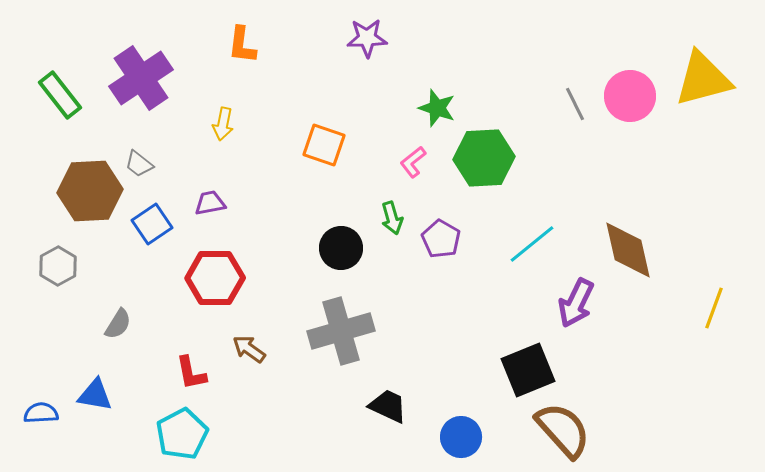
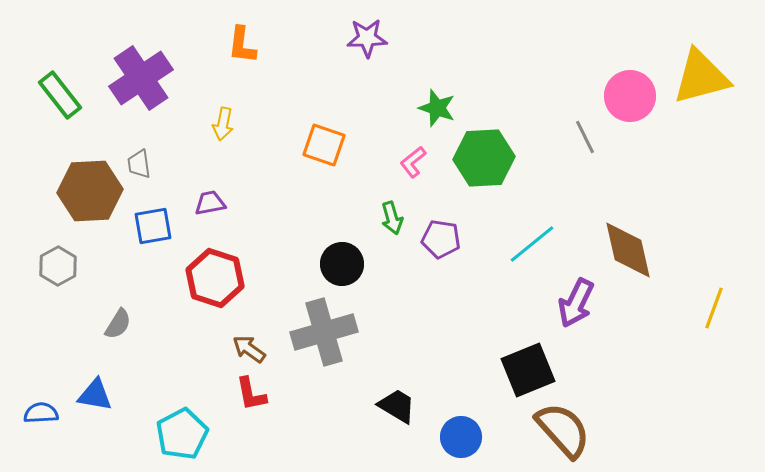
yellow triangle: moved 2 px left, 2 px up
gray line: moved 10 px right, 33 px down
gray trapezoid: rotated 44 degrees clockwise
blue square: moved 1 px right, 2 px down; rotated 24 degrees clockwise
purple pentagon: rotated 21 degrees counterclockwise
black circle: moved 1 px right, 16 px down
red hexagon: rotated 18 degrees clockwise
gray cross: moved 17 px left, 1 px down
red L-shape: moved 60 px right, 21 px down
black trapezoid: moved 9 px right; rotated 6 degrees clockwise
